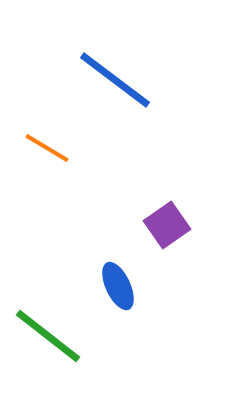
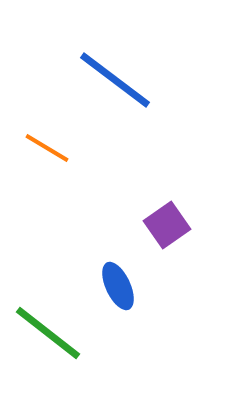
green line: moved 3 px up
